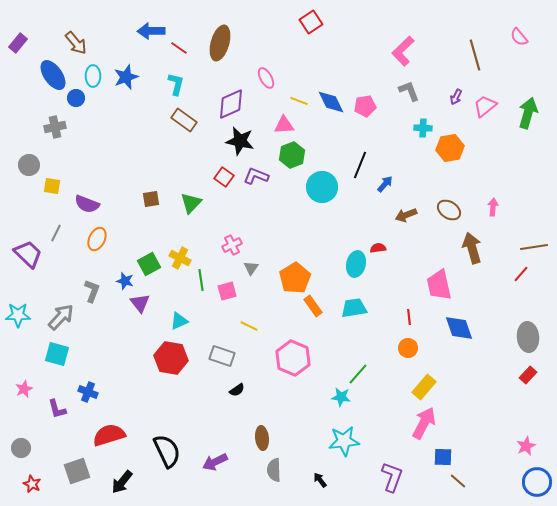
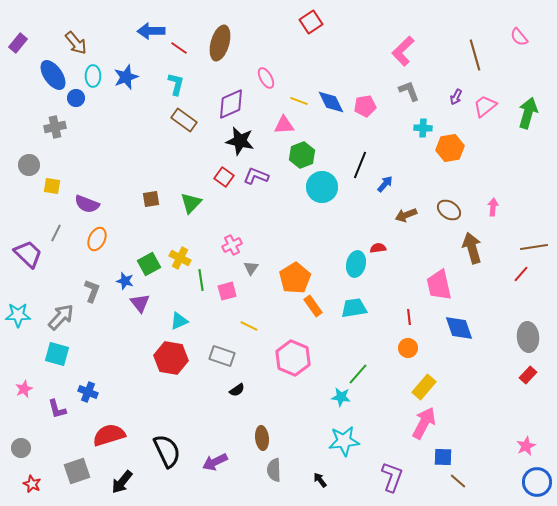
green hexagon at (292, 155): moved 10 px right
